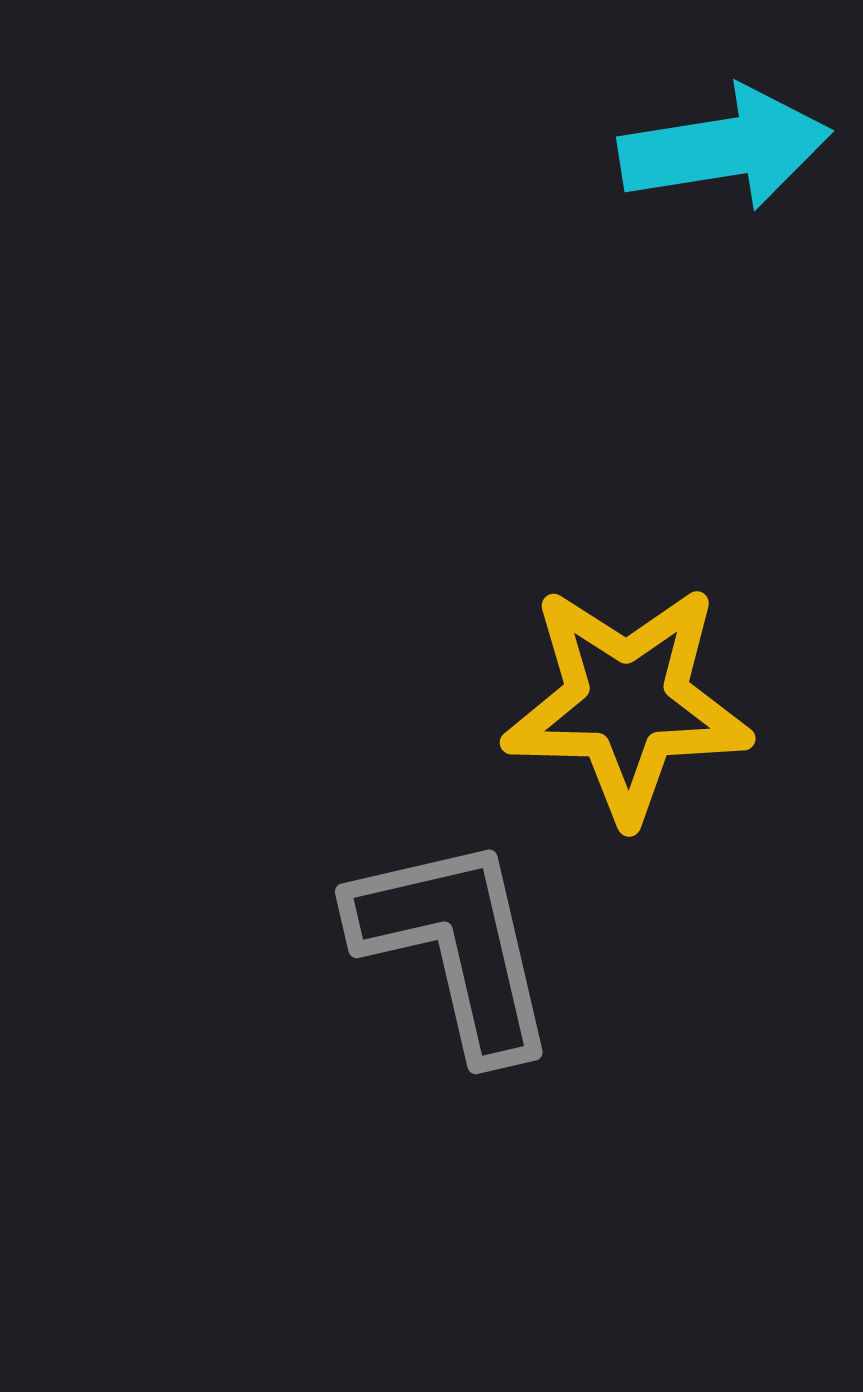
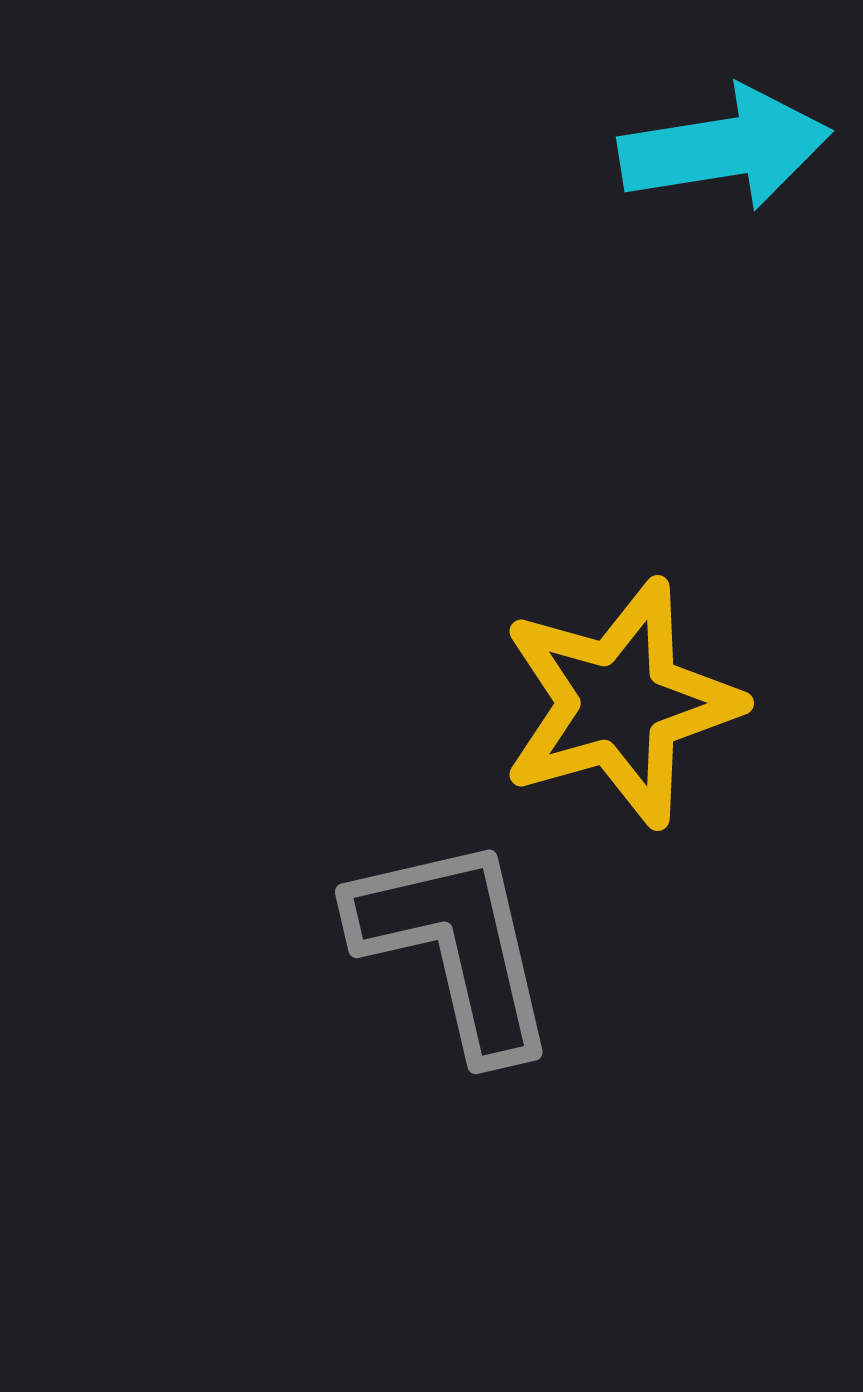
yellow star: moved 7 px left; rotated 17 degrees counterclockwise
